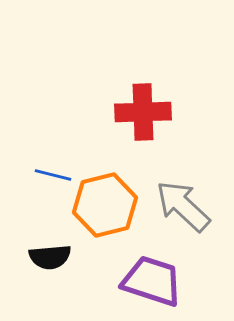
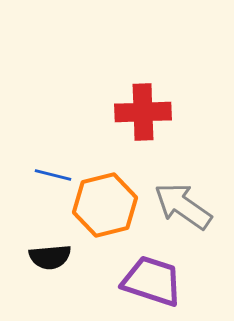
gray arrow: rotated 8 degrees counterclockwise
